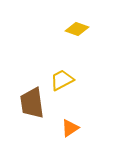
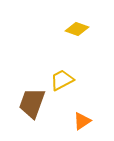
brown trapezoid: rotated 28 degrees clockwise
orange triangle: moved 12 px right, 7 px up
